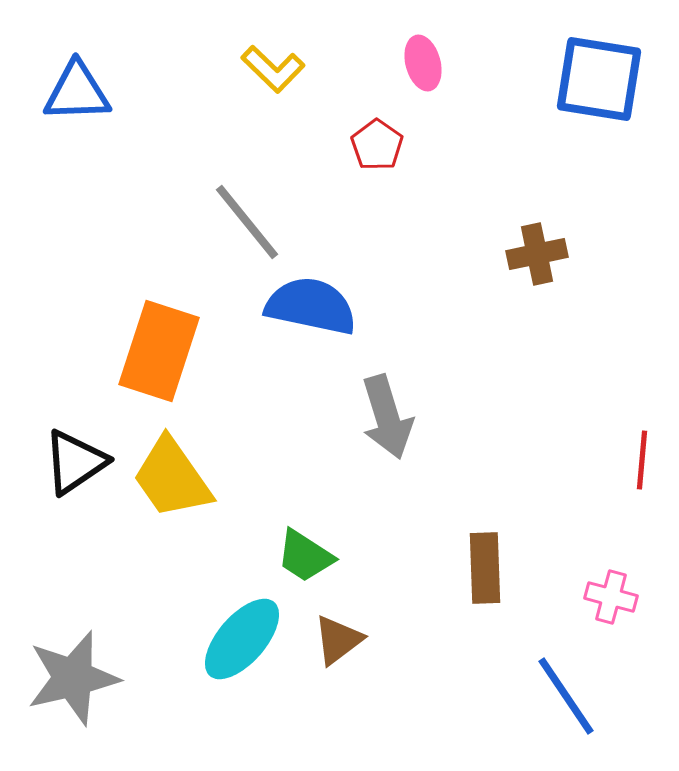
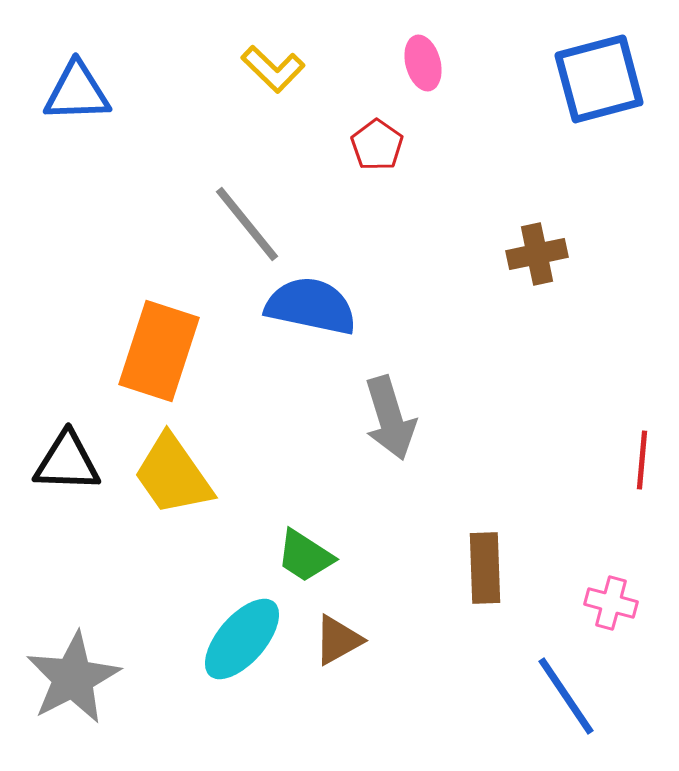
blue square: rotated 24 degrees counterclockwise
gray line: moved 2 px down
gray arrow: moved 3 px right, 1 px down
black triangle: moved 8 px left; rotated 36 degrees clockwise
yellow trapezoid: moved 1 px right, 3 px up
pink cross: moved 6 px down
brown triangle: rotated 8 degrees clockwise
gray star: rotated 14 degrees counterclockwise
